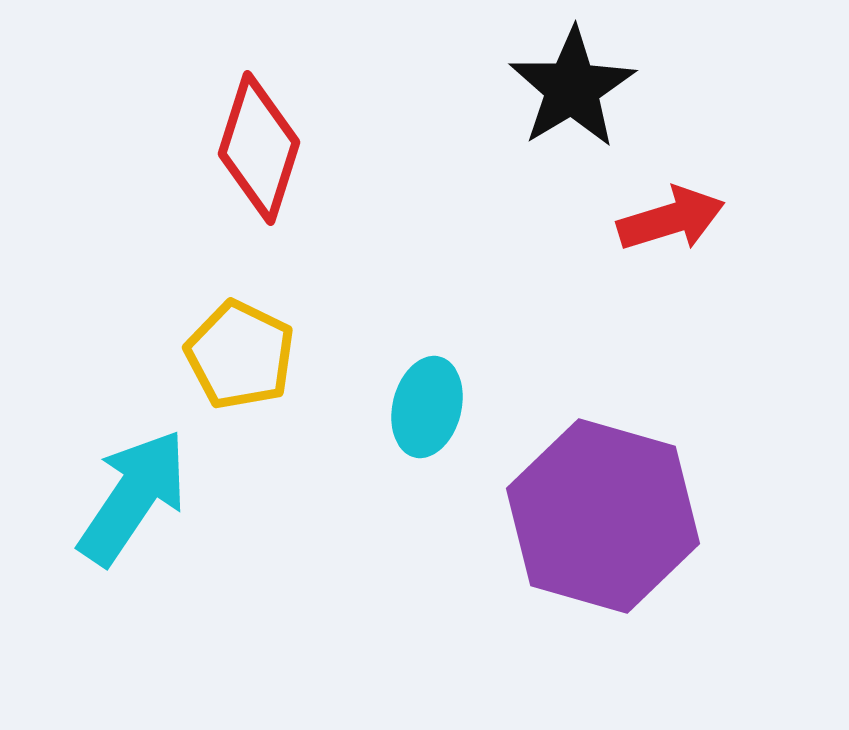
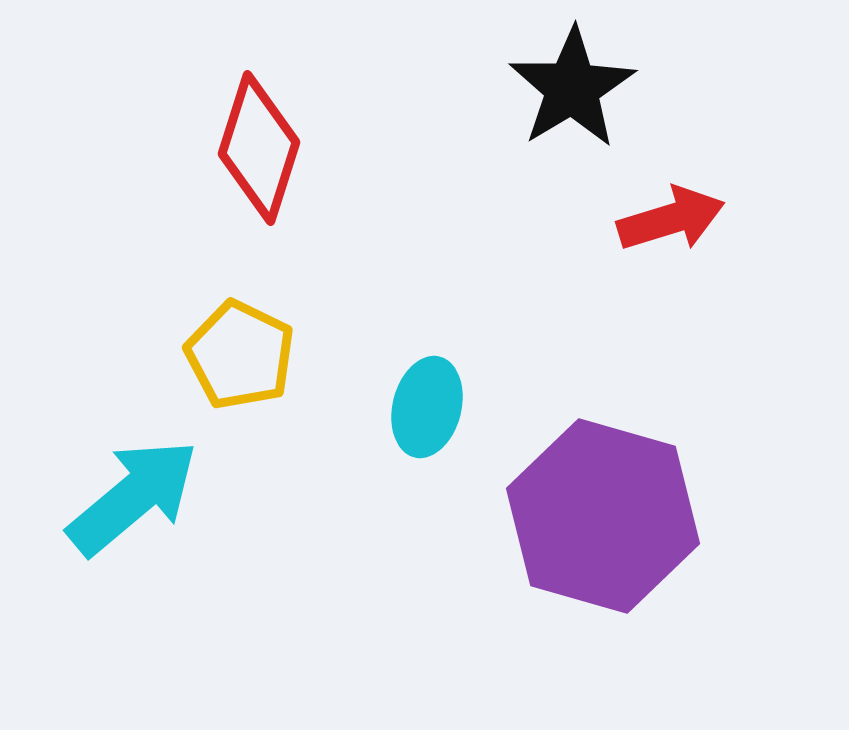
cyan arrow: rotated 16 degrees clockwise
